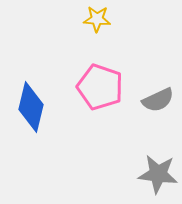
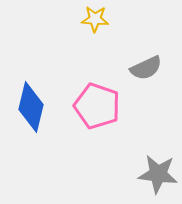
yellow star: moved 2 px left
pink pentagon: moved 3 px left, 19 px down
gray semicircle: moved 12 px left, 32 px up
